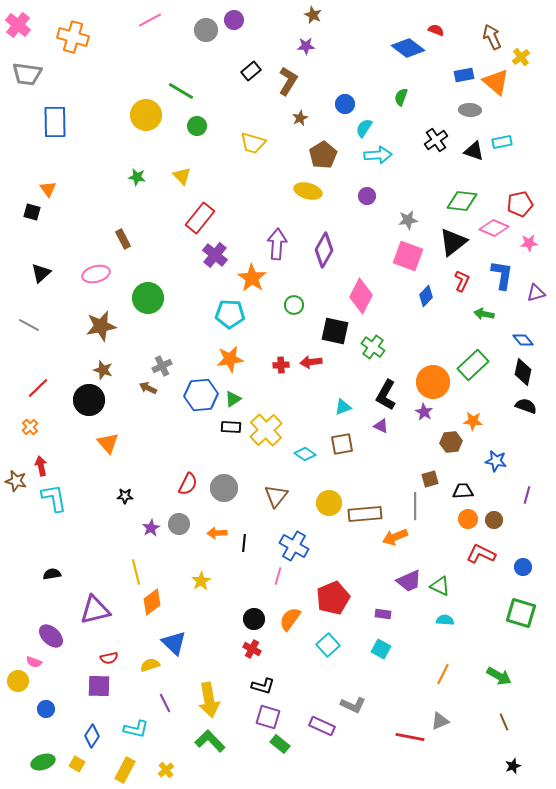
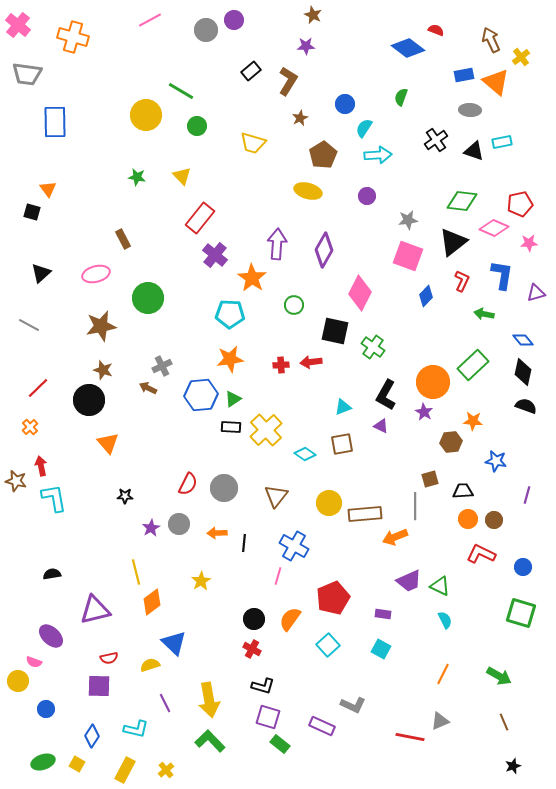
brown arrow at (492, 37): moved 1 px left, 3 px down
pink diamond at (361, 296): moved 1 px left, 3 px up
cyan semicircle at (445, 620): rotated 60 degrees clockwise
